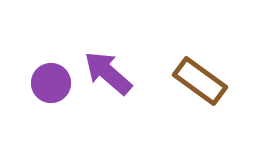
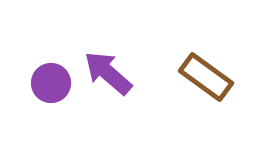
brown rectangle: moved 6 px right, 4 px up
